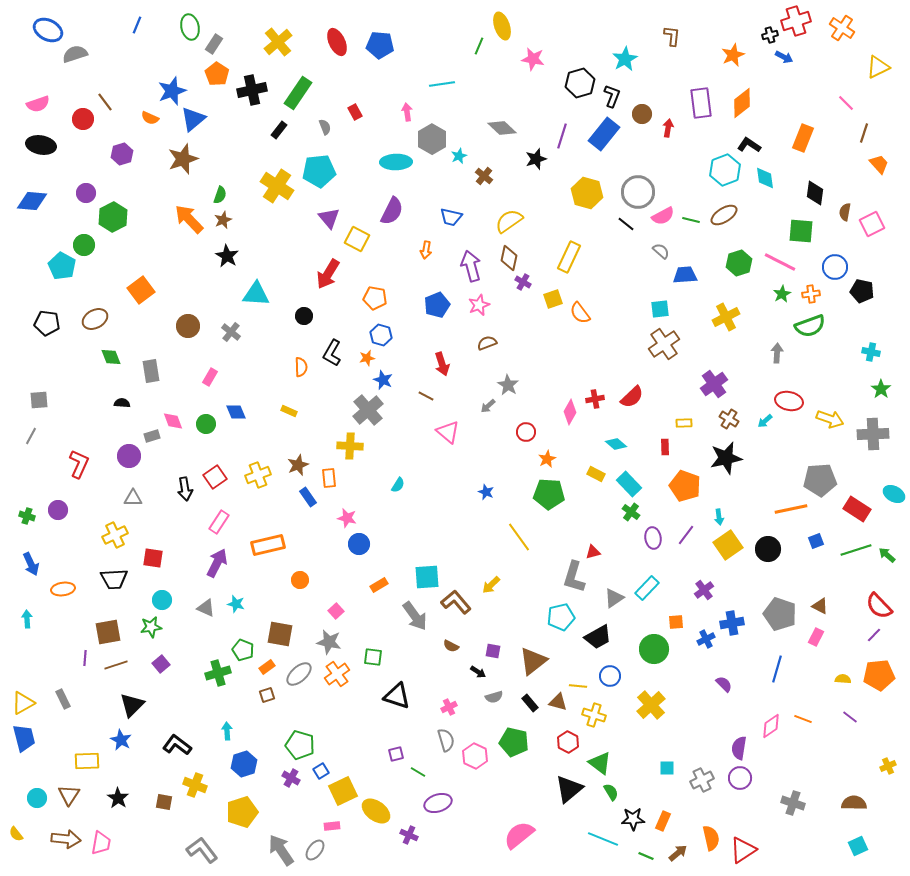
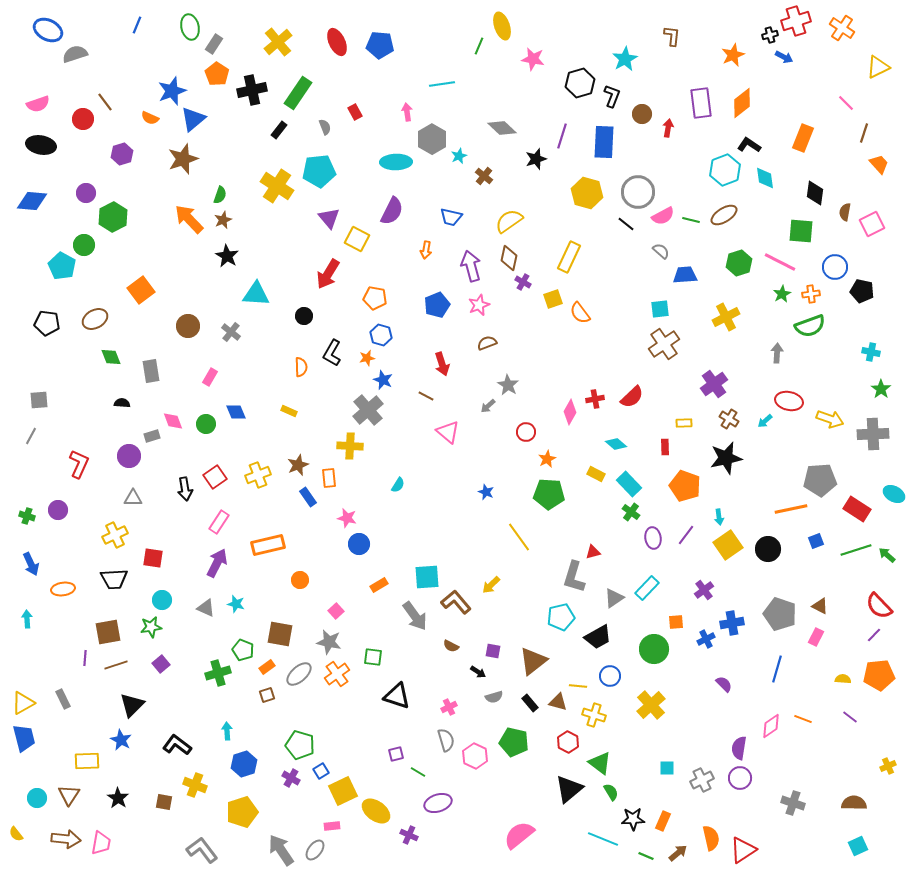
blue rectangle at (604, 134): moved 8 px down; rotated 36 degrees counterclockwise
